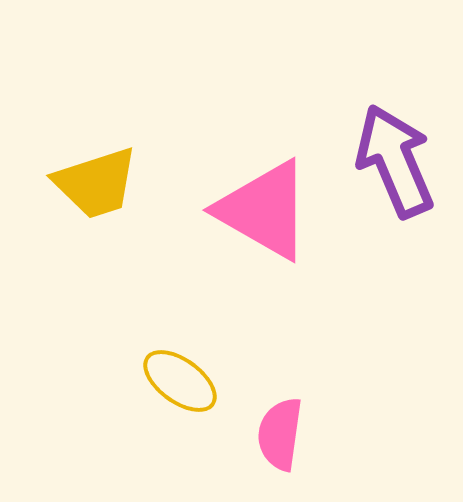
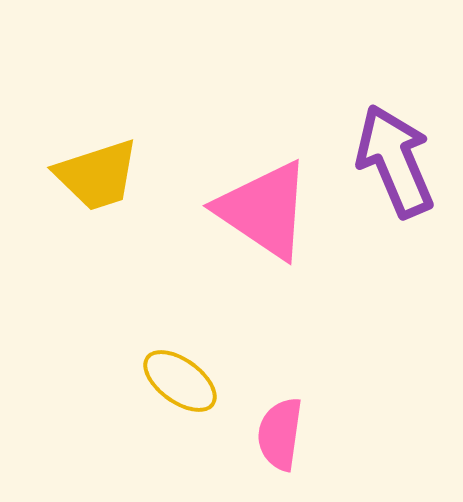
yellow trapezoid: moved 1 px right, 8 px up
pink triangle: rotated 4 degrees clockwise
